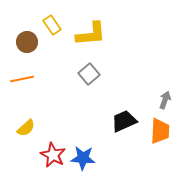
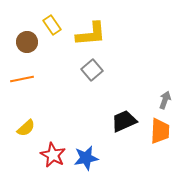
gray square: moved 3 px right, 4 px up
blue star: moved 3 px right; rotated 15 degrees counterclockwise
